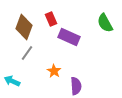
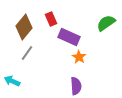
green semicircle: moved 1 px right; rotated 84 degrees clockwise
brown diamond: rotated 20 degrees clockwise
orange star: moved 25 px right, 14 px up
